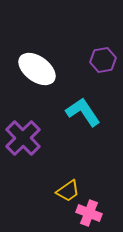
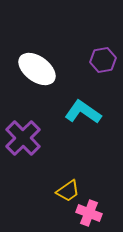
cyan L-shape: rotated 21 degrees counterclockwise
